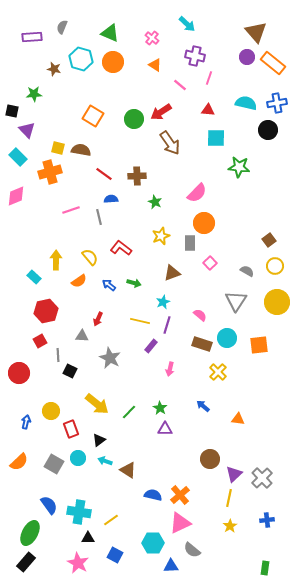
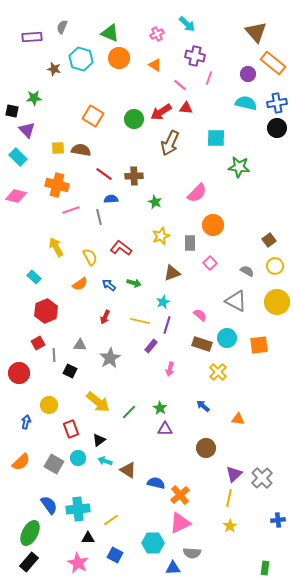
pink cross at (152, 38): moved 5 px right, 4 px up; rotated 24 degrees clockwise
purple circle at (247, 57): moved 1 px right, 17 px down
orange circle at (113, 62): moved 6 px right, 4 px up
green star at (34, 94): moved 4 px down
red triangle at (208, 110): moved 22 px left, 2 px up
black circle at (268, 130): moved 9 px right, 2 px up
brown arrow at (170, 143): rotated 60 degrees clockwise
yellow square at (58, 148): rotated 16 degrees counterclockwise
orange cross at (50, 172): moved 7 px right, 13 px down; rotated 30 degrees clockwise
brown cross at (137, 176): moved 3 px left
pink diamond at (16, 196): rotated 35 degrees clockwise
orange circle at (204, 223): moved 9 px right, 2 px down
yellow semicircle at (90, 257): rotated 12 degrees clockwise
yellow arrow at (56, 260): moved 13 px up; rotated 30 degrees counterclockwise
orange semicircle at (79, 281): moved 1 px right, 3 px down
gray triangle at (236, 301): rotated 35 degrees counterclockwise
red hexagon at (46, 311): rotated 10 degrees counterclockwise
red arrow at (98, 319): moved 7 px right, 2 px up
gray triangle at (82, 336): moved 2 px left, 9 px down
red square at (40, 341): moved 2 px left, 2 px down
gray line at (58, 355): moved 4 px left
gray star at (110, 358): rotated 15 degrees clockwise
yellow arrow at (97, 404): moved 1 px right, 2 px up
yellow circle at (51, 411): moved 2 px left, 6 px up
brown circle at (210, 459): moved 4 px left, 11 px up
orange semicircle at (19, 462): moved 2 px right
blue semicircle at (153, 495): moved 3 px right, 12 px up
cyan cross at (79, 512): moved 1 px left, 3 px up; rotated 15 degrees counterclockwise
blue cross at (267, 520): moved 11 px right
gray semicircle at (192, 550): moved 3 px down; rotated 36 degrees counterclockwise
black rectangle at (26, 562): moved 3 px right
blue triangle at (171, 566): moved 2 px right, 2 px down
